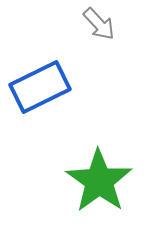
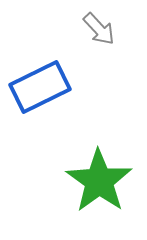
gray arrow: moved 5 px down
